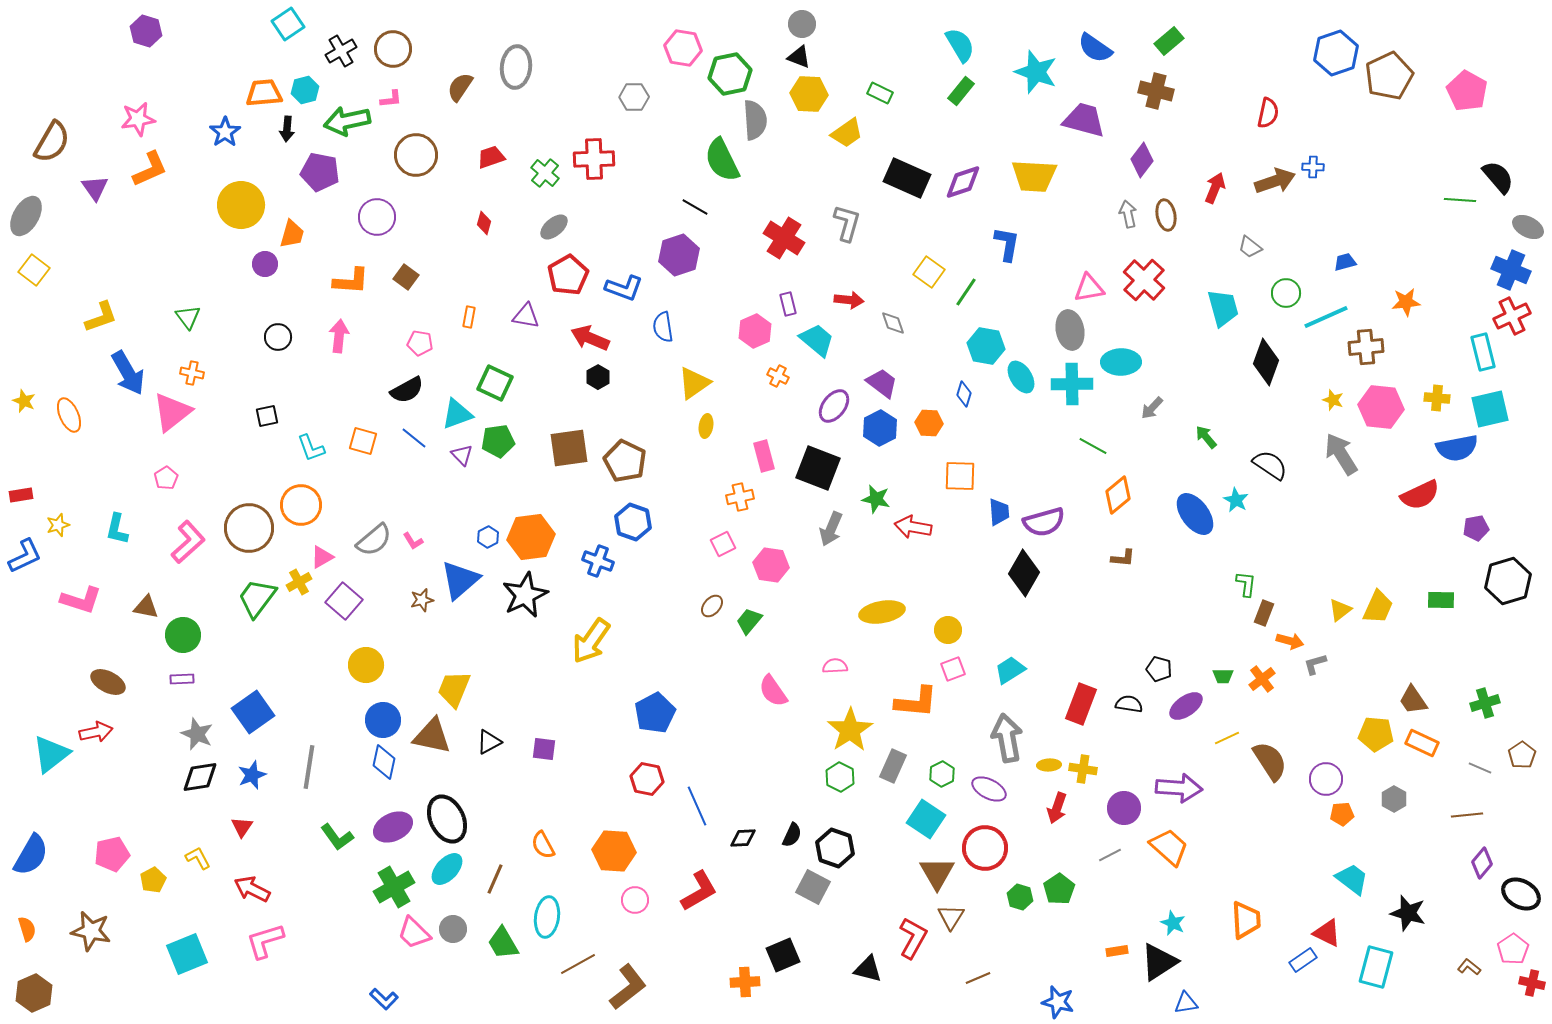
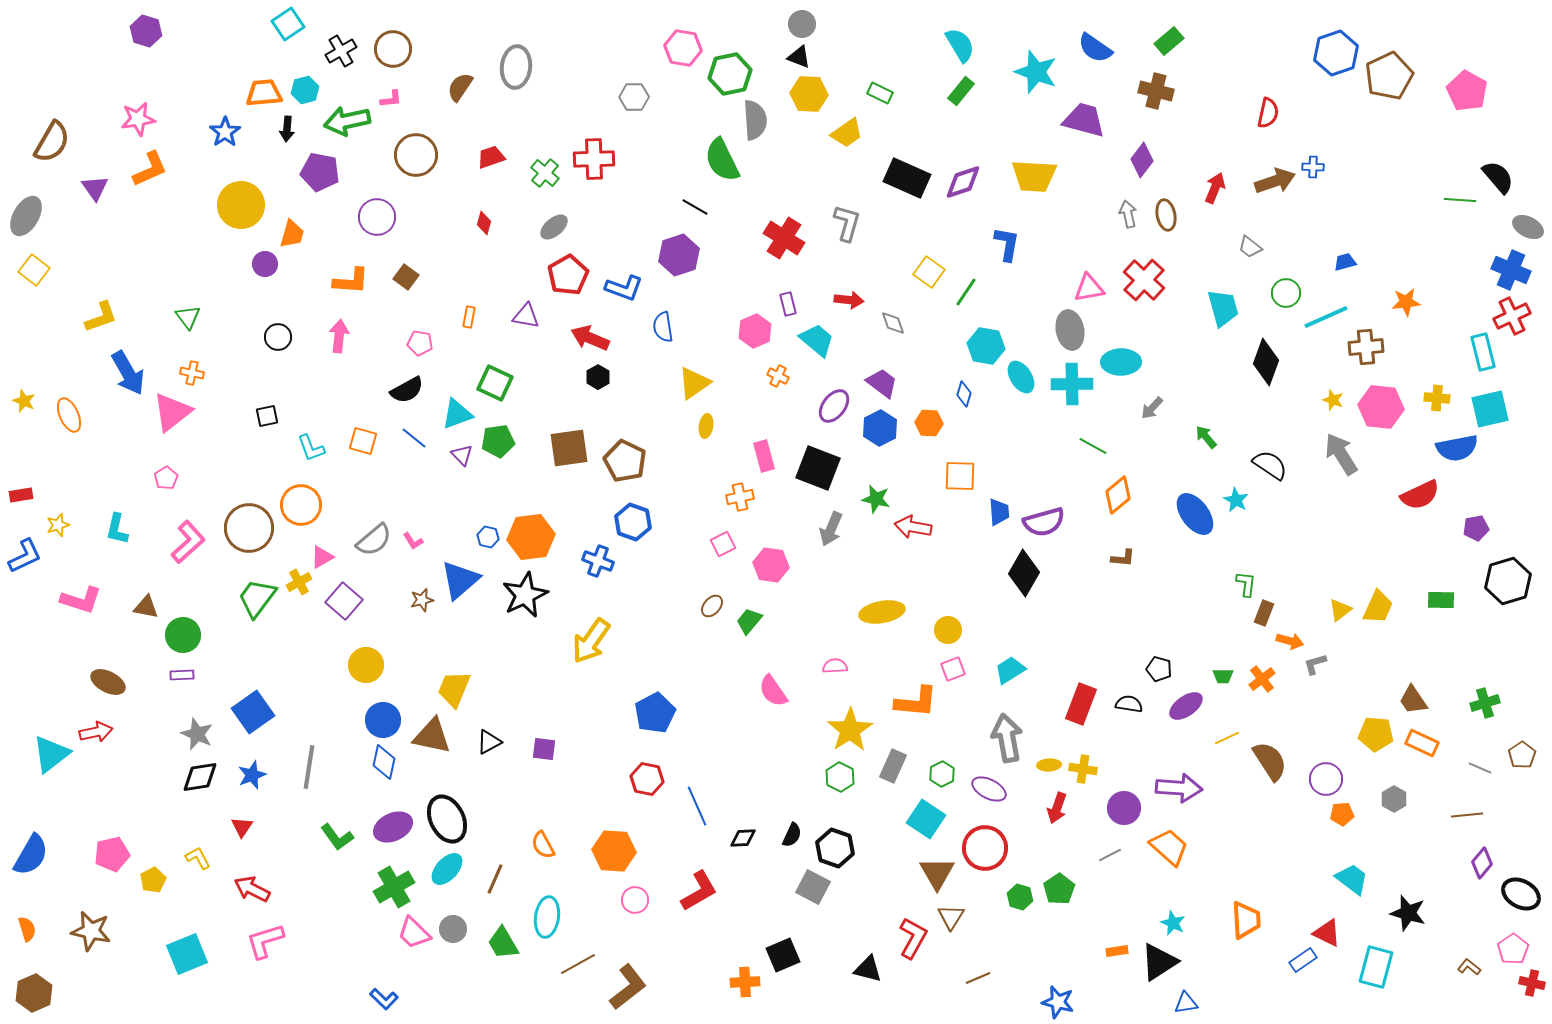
blue hexagon at (488, 537): rotated 20 degrees counterclockwise
purple rectangle at (182, 679): moved 4 px up
